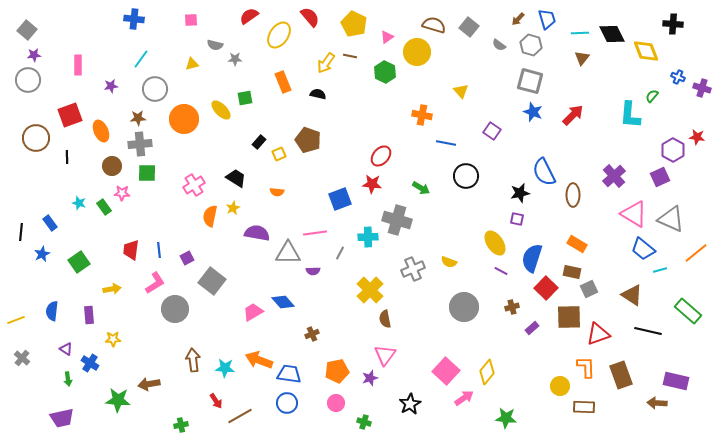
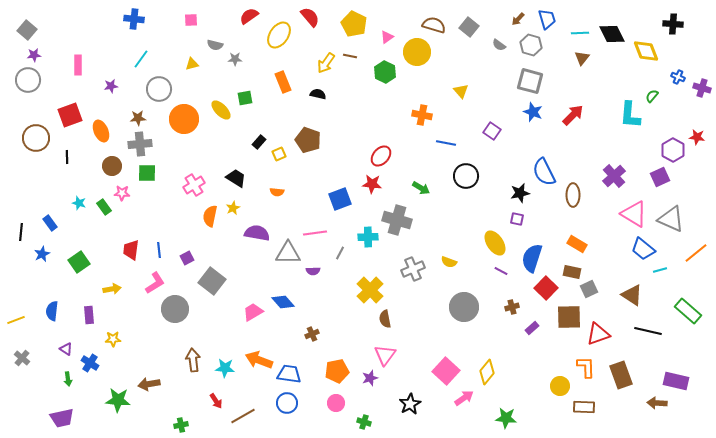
gray circle at (155, 89): moved 4 px right
brown line at (240, 416): moved 3 px right
